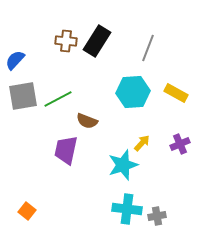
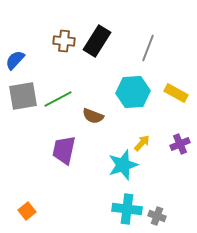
brown cross: moved 2 px left
brown semicircle: moved 6 px right, 5 px up
purple trapezoid: moved 2 px left
orange square: rotated 12 degrees clockwise
gray cross: rotated 30 degrees clockwise
